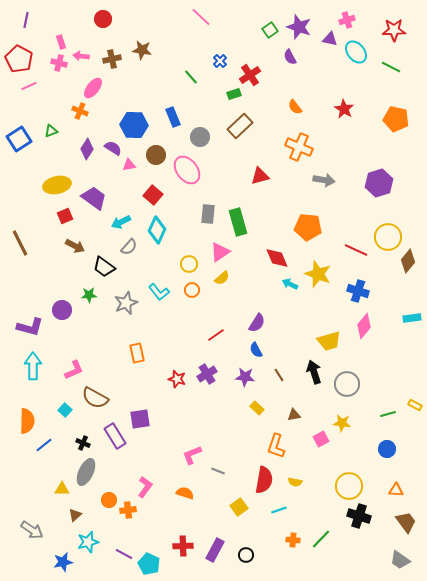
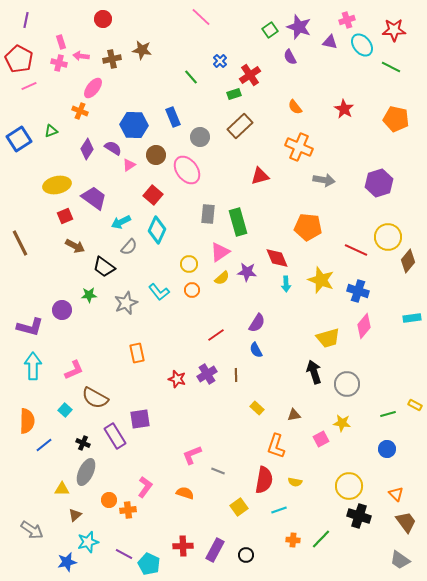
purple triangle at (330, 39): moved 3 px down
cyan ellipse at (356, 52): moved 6 px right, 7 px up
pink triangle at (129, 165): rotated 24 degrees counterclockwise
yellow star at (318, 274): moved 3 px right, 6 px down
cyan arrow at (290, 284): moved 4 px left; rotated 119 degrees counterclockwise
yellow trapezoid at (329, 341): moved 1 px left, 3 px up
brown line at (279, 375): moved 43 px left; rotated 32 degrees clockwise
purple star at (245, 377): moved 2 px right, 105 px up
orange triangle at (396, 490): moved 4 px down; rotated 42 degrees clockwise
blue star at (63, 562): moved 4 px right
